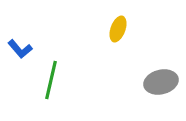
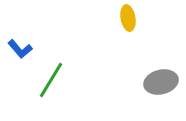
yellow ellipse: moved 10 px right, 11 px up; rotated 30 degrees counterclockwise
green line: rotated 18 degrees clockwise
